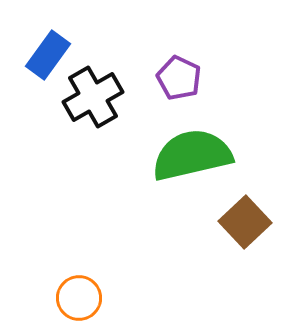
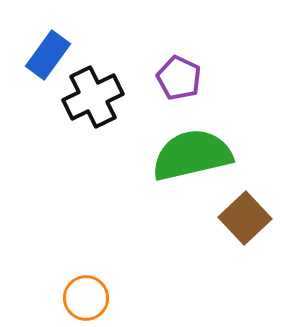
black cross: rotated 4 degrees clockwise
brown square: moved 4 px up
orange circle: moved 7 px right
